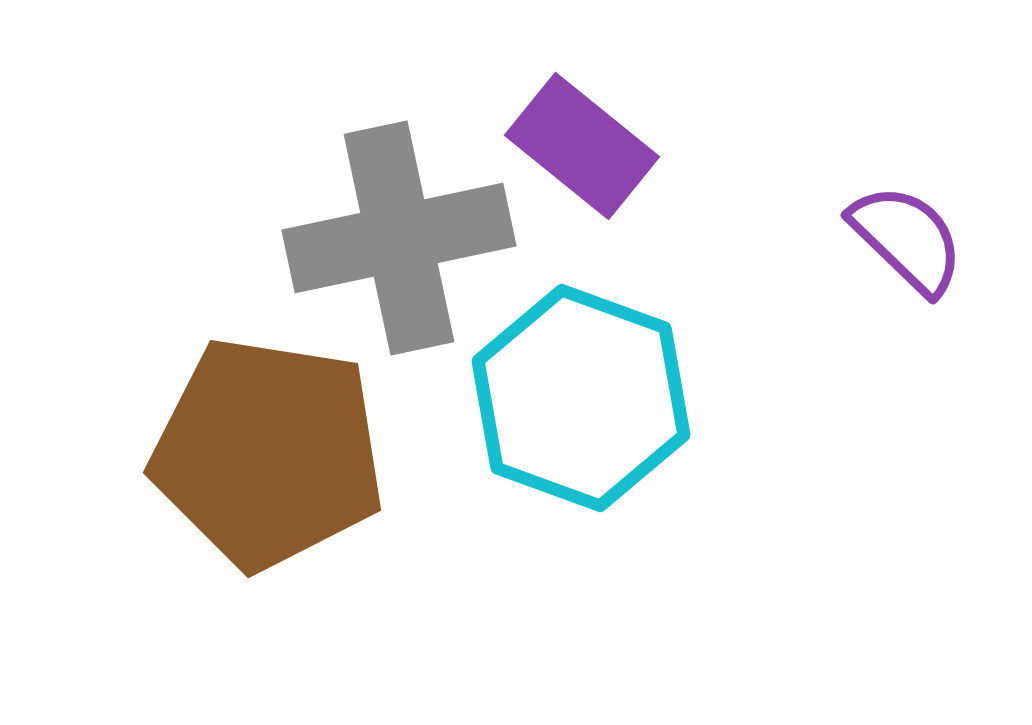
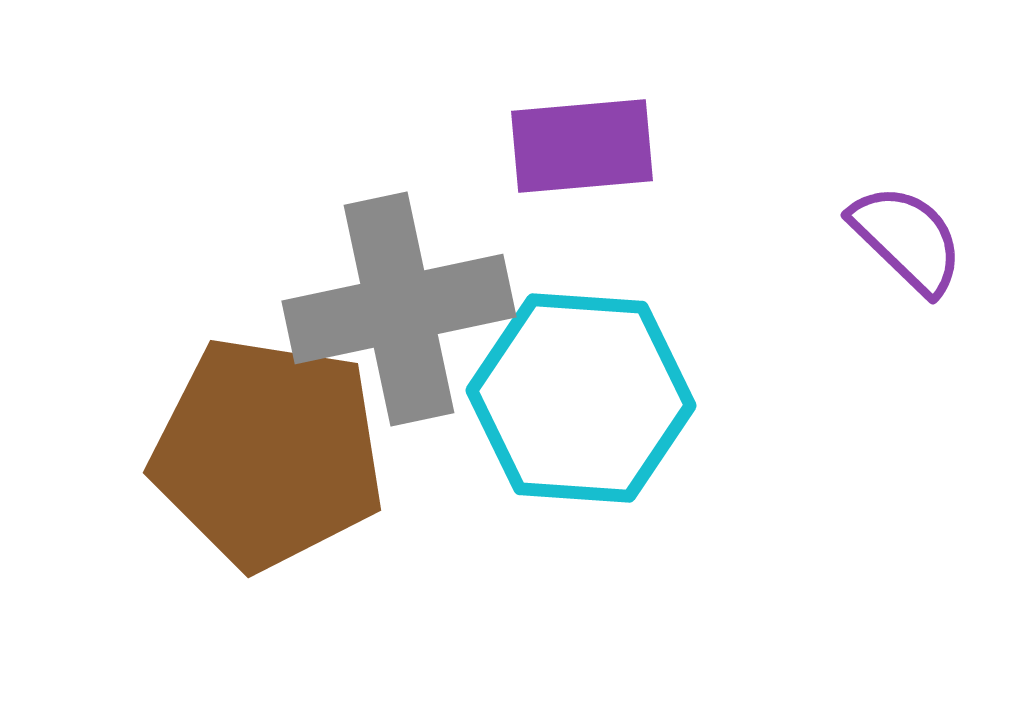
purple rectangle: rotated 44 degrees counterclockwise
gray cross: moved 71 px down
cyan hexagon: rotated 16 degrees counterclockwise
